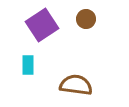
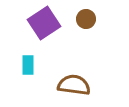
purple square: moved 2 px right, 2 px up
brown semicircle: moved 2 px left
